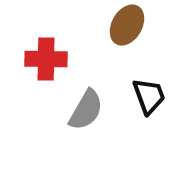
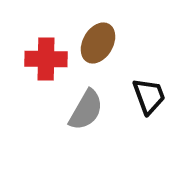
brown ellipse: moved 29 px left, 18 px down
